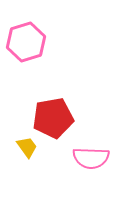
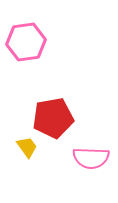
pink hexagon: rotated 9 degrees clockwise
